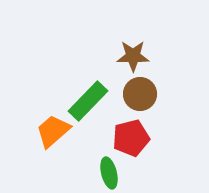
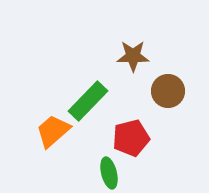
brown circle: moved 28 px right, 3 px up
